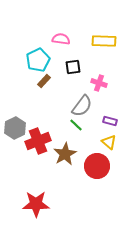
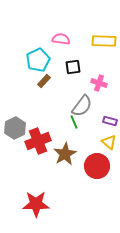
green line: moved 2 px left, 3 px up; rotated 24 degrees clockwise
